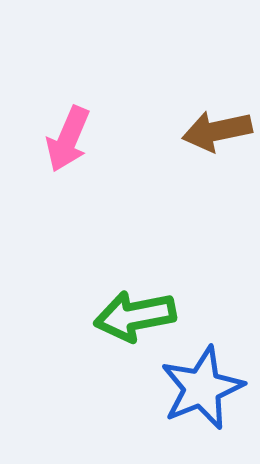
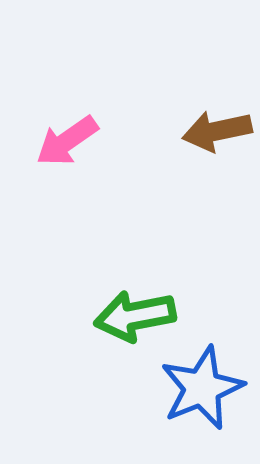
pink arrow: moved 1 px left, 2 px down; rotated 32 degrees clockwise
